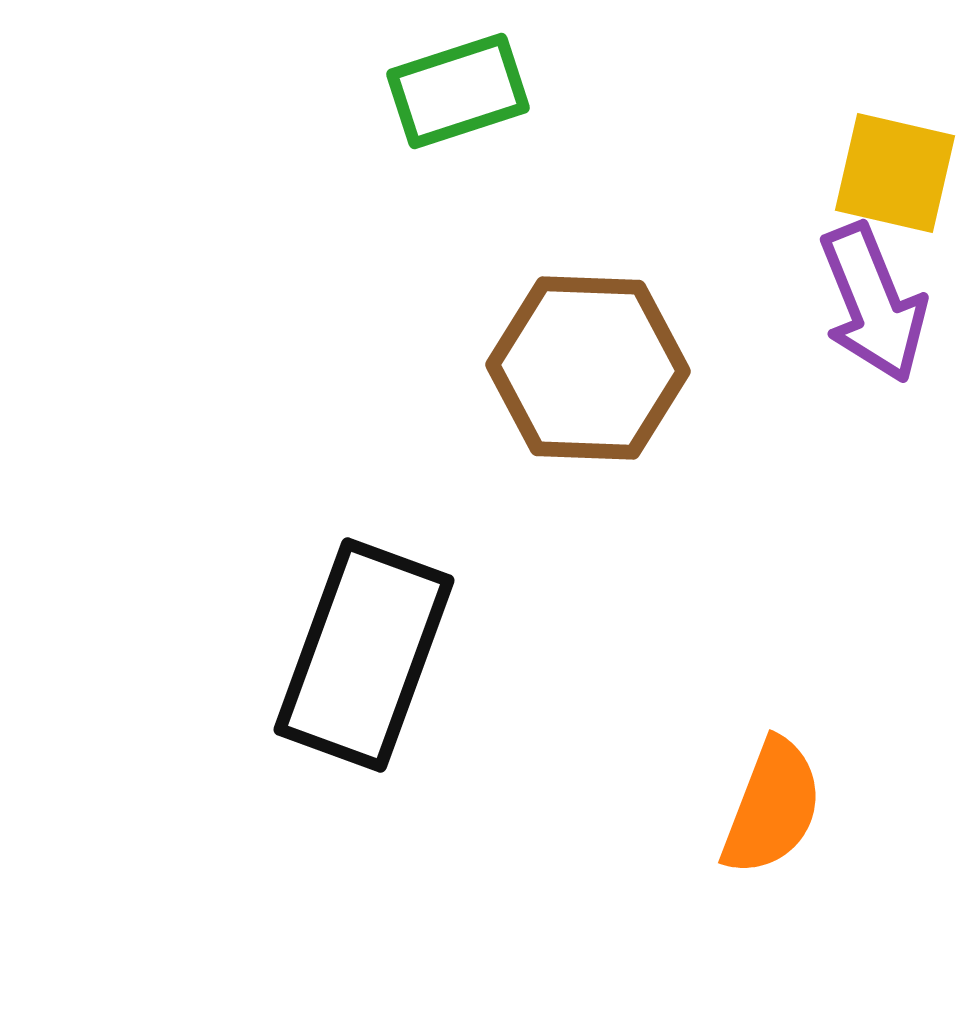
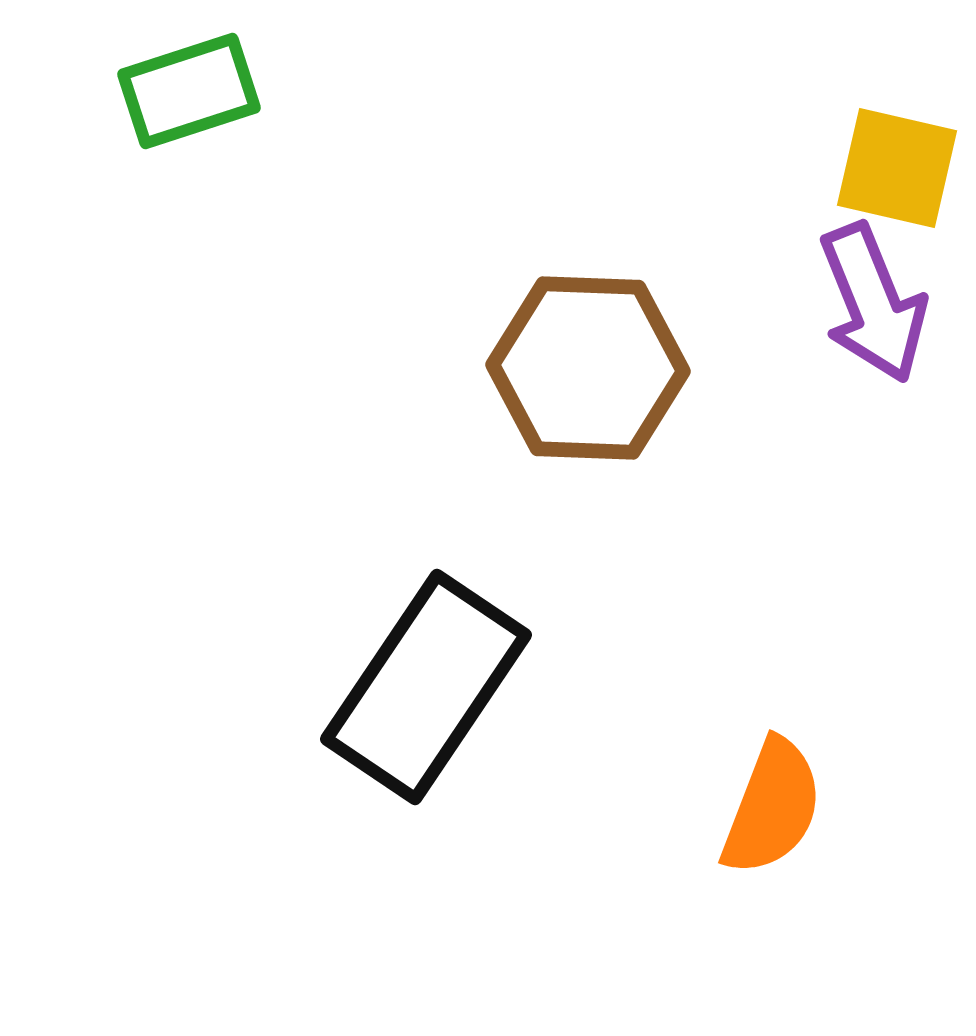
green rectangle: moved 269 px left
yellow square: moved 2 px right, 5 px up
black rectangle: moved 62 px right, 32 px down; rotated 14 degrees clockwise
